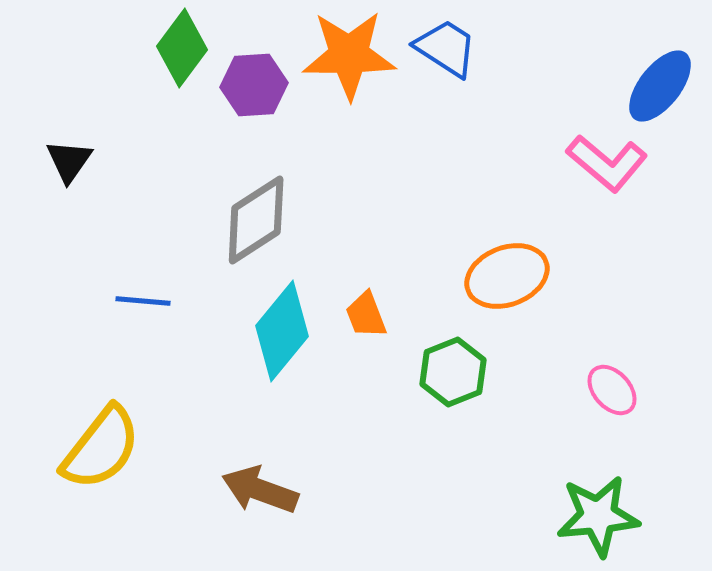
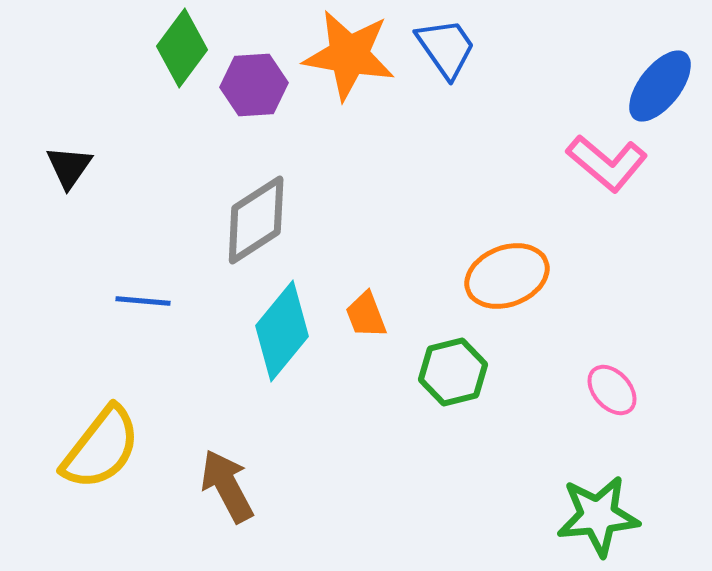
blue trapezoid: rotated 22 degrees clockwise
orange star: rotated 10 degrees clockwise
black triangle: moved 6 px down
green hexagon: rotated 8 degrees clockwise
brown arrow: moved 33 px left, 4 px up; rotated 42 degrees clockwise
